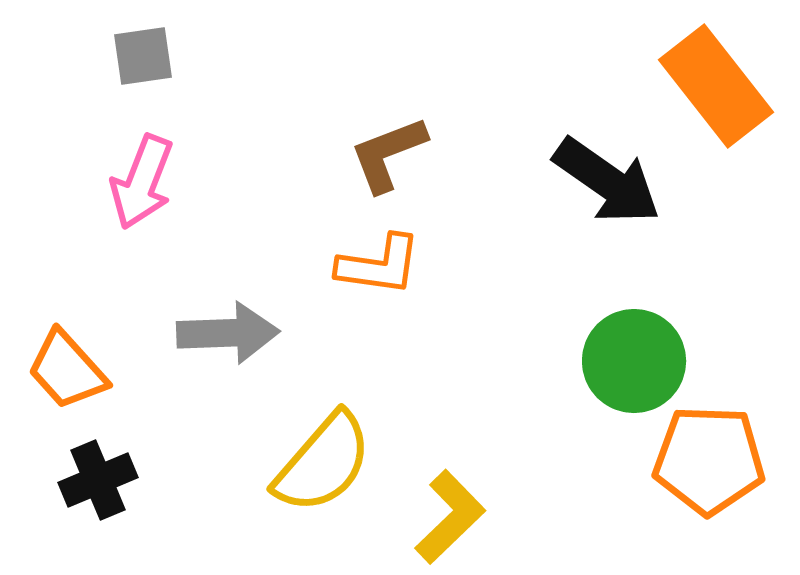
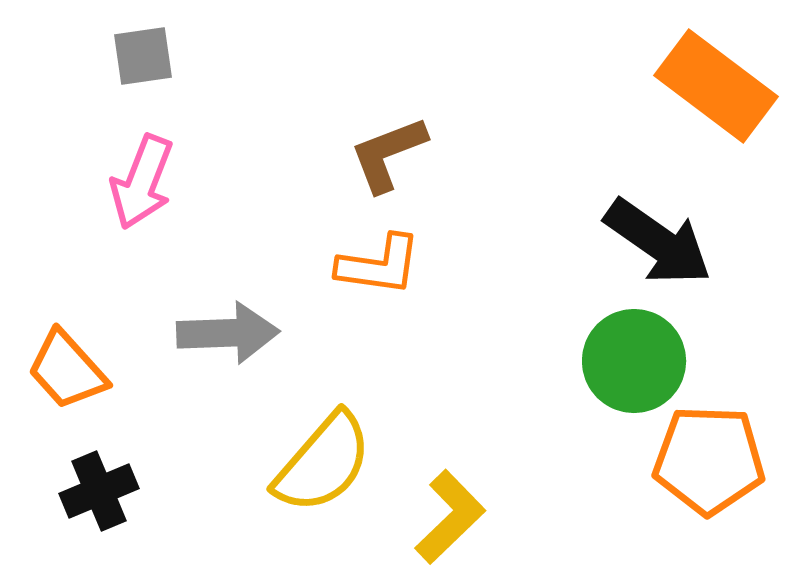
orange rectangle: rotated 15 degrees counterclockwise
black arrow: moved 51 px right, 61 px down
black cross: moved 1 px right, 11 px down
